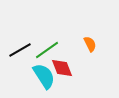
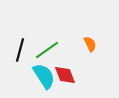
black line: rotated 45 degrees counterclockwise
red diamond: moved 3 px right, 7 px down
